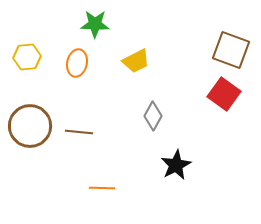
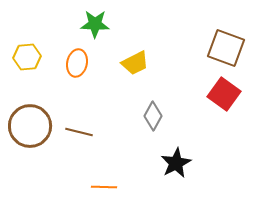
brown square: moved 5 px left, 2 px up
yellow trapezoid: moved 1 px left, 2 px down
brown line: rotated 8 degrees clockwise
black star: moved 2 px up
orange line: moved 2 px right, 1 px up
